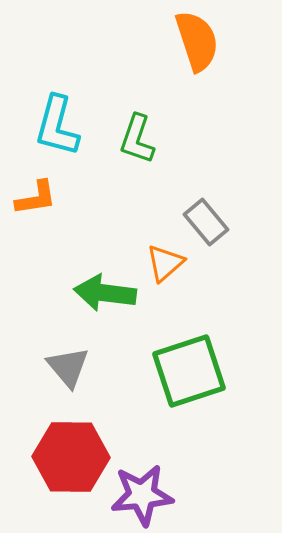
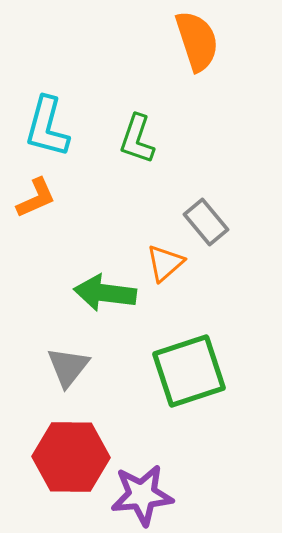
cyan L-shape: moved 10 px left, 1 px down
orange L-shape: rotated 15 degrees counterclockwise
gray triangle: rotated 18 degrees clockwise
